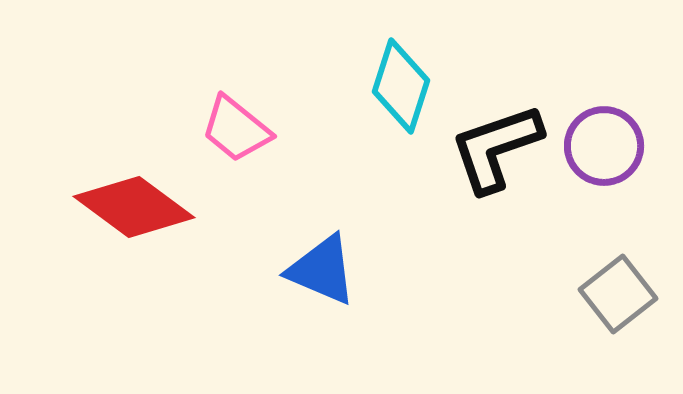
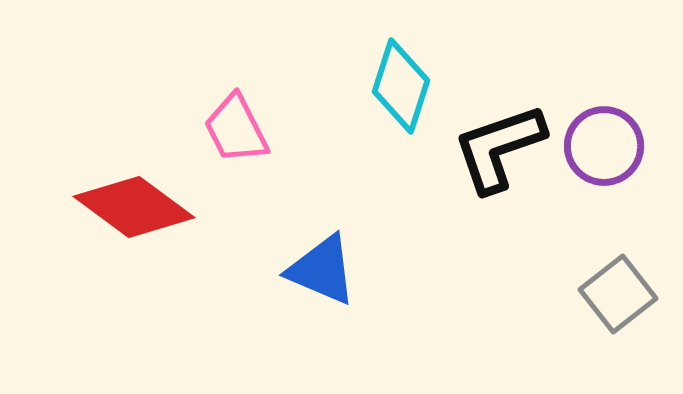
pink trapezoid: rotated 24 degrees clockwise
black L-shape: moved 3 px right
